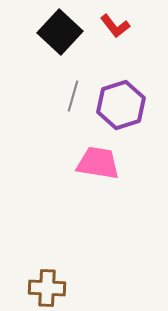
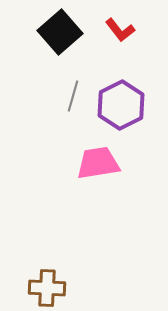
red L-shape: moved 5 px right, 4 px down
black square: rotated 6 degrees clockwise
purple hexagon: rotated 9 degrees counterclockwise
pink trapezoid: rotated 18 degrees counterclockwise
